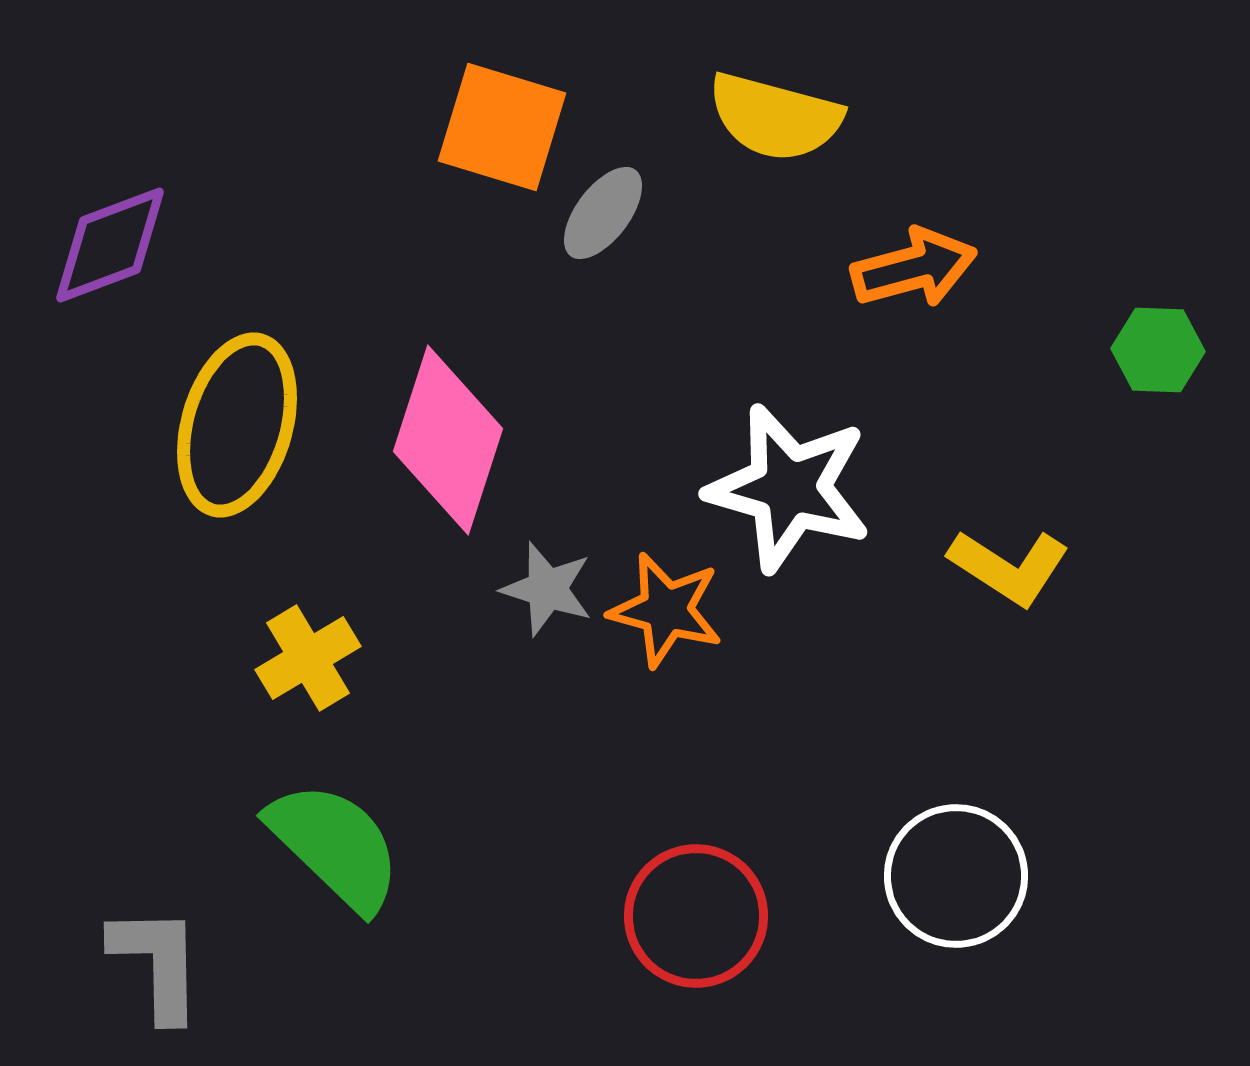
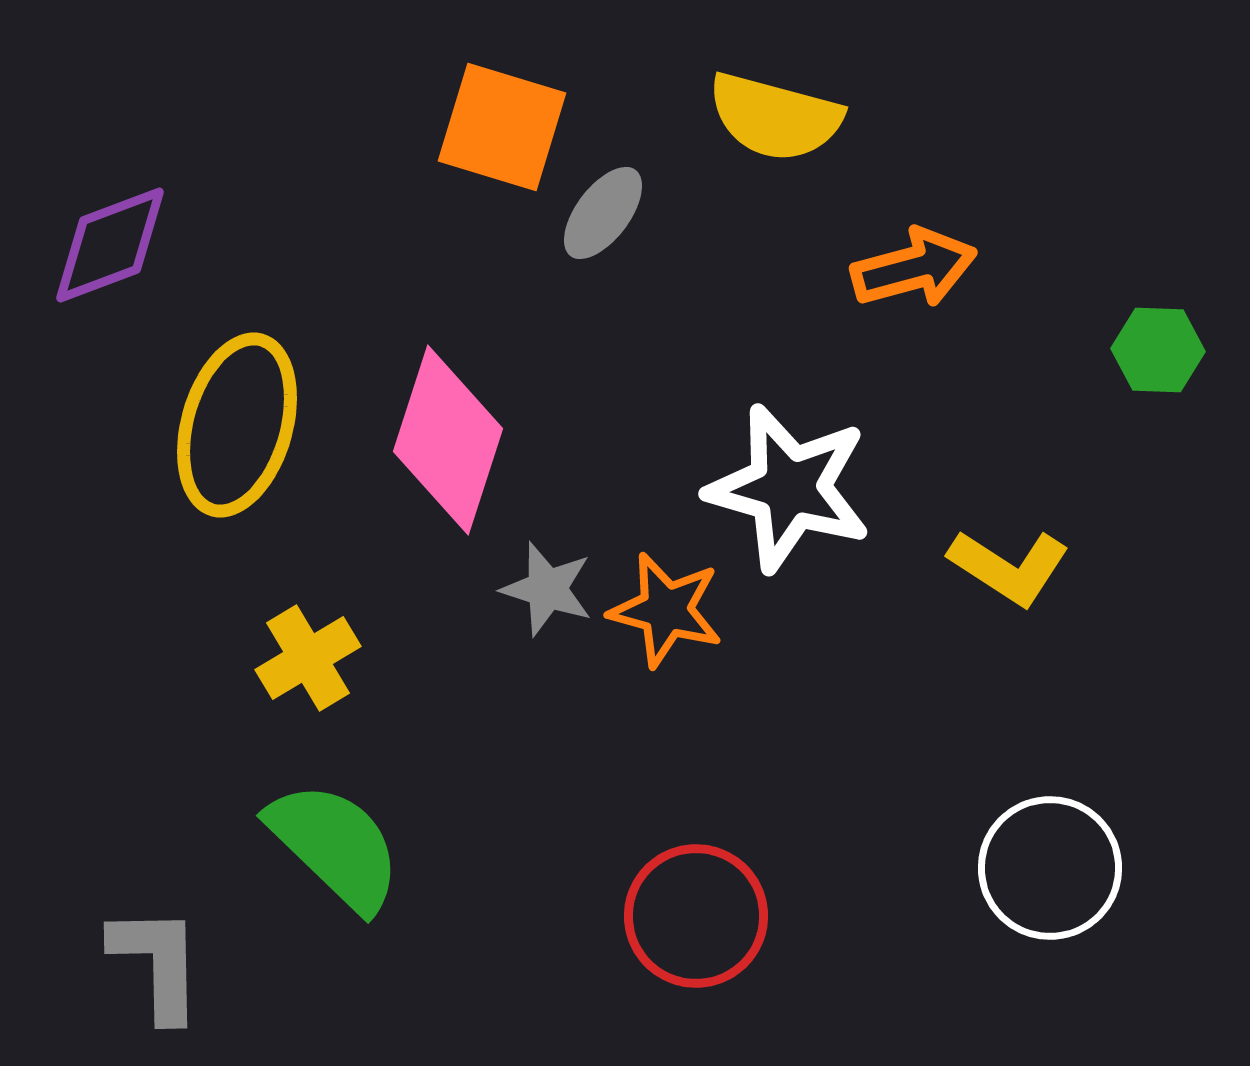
white circle: moved 94 px right, 8 px up
